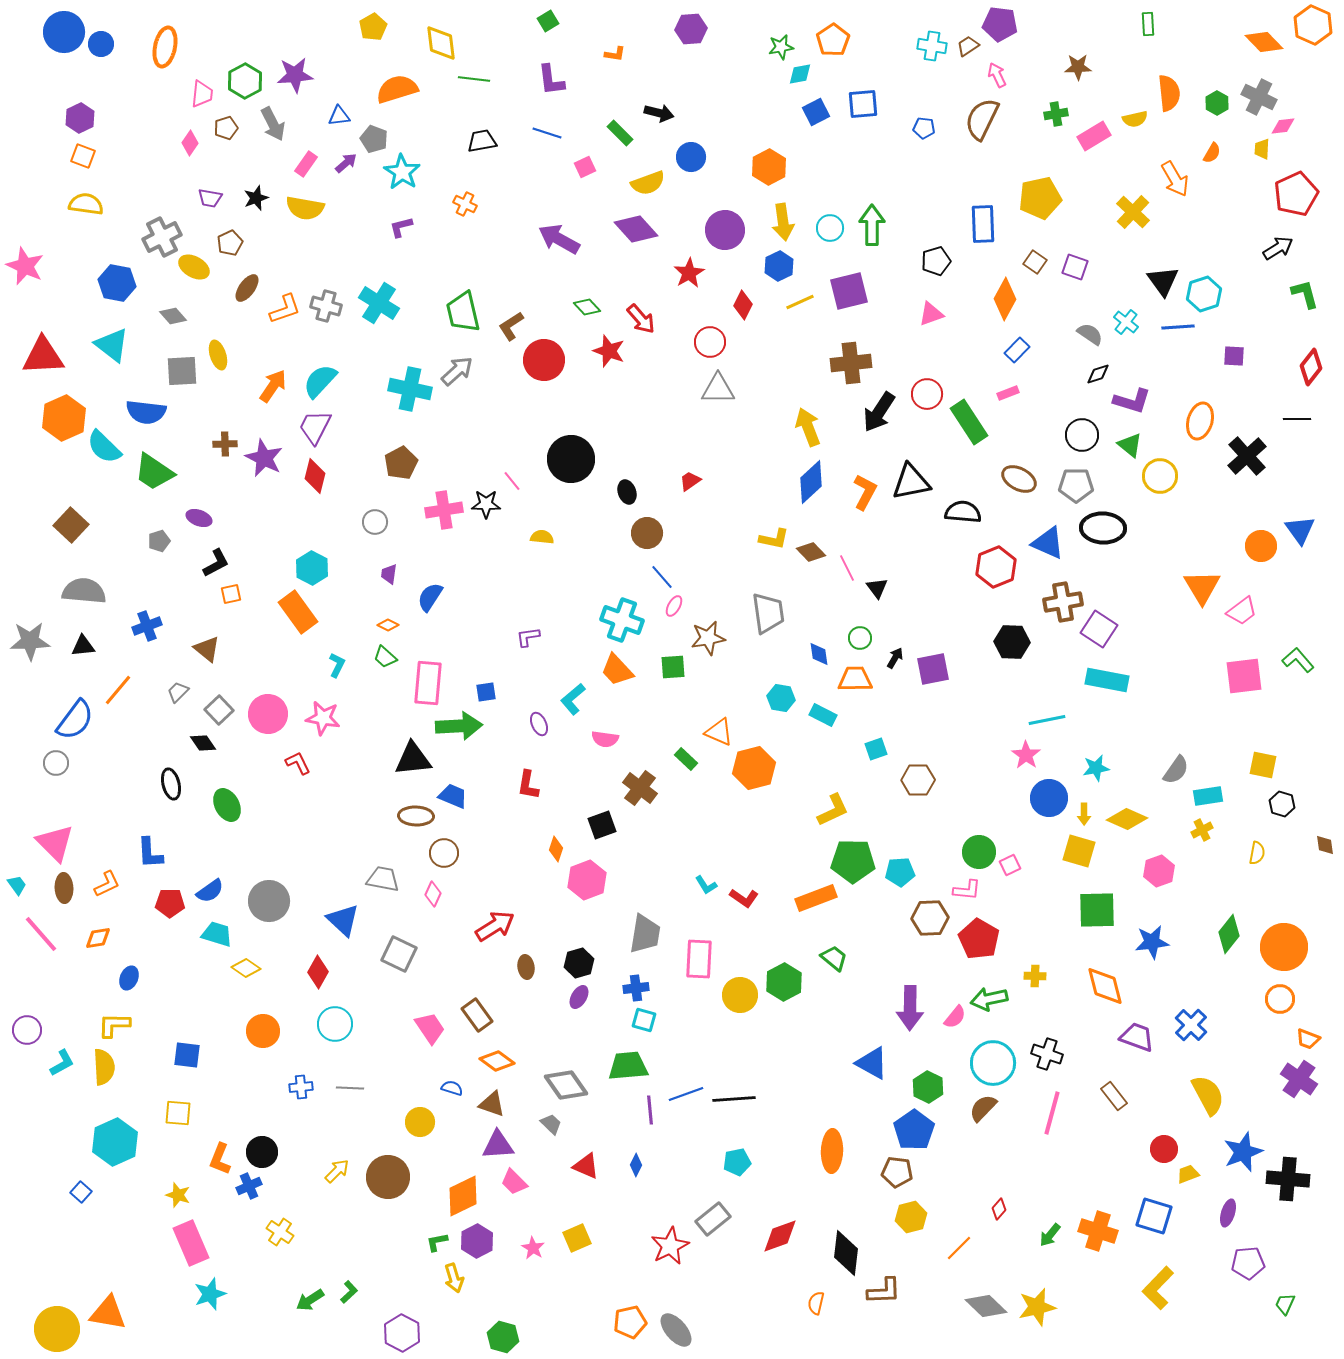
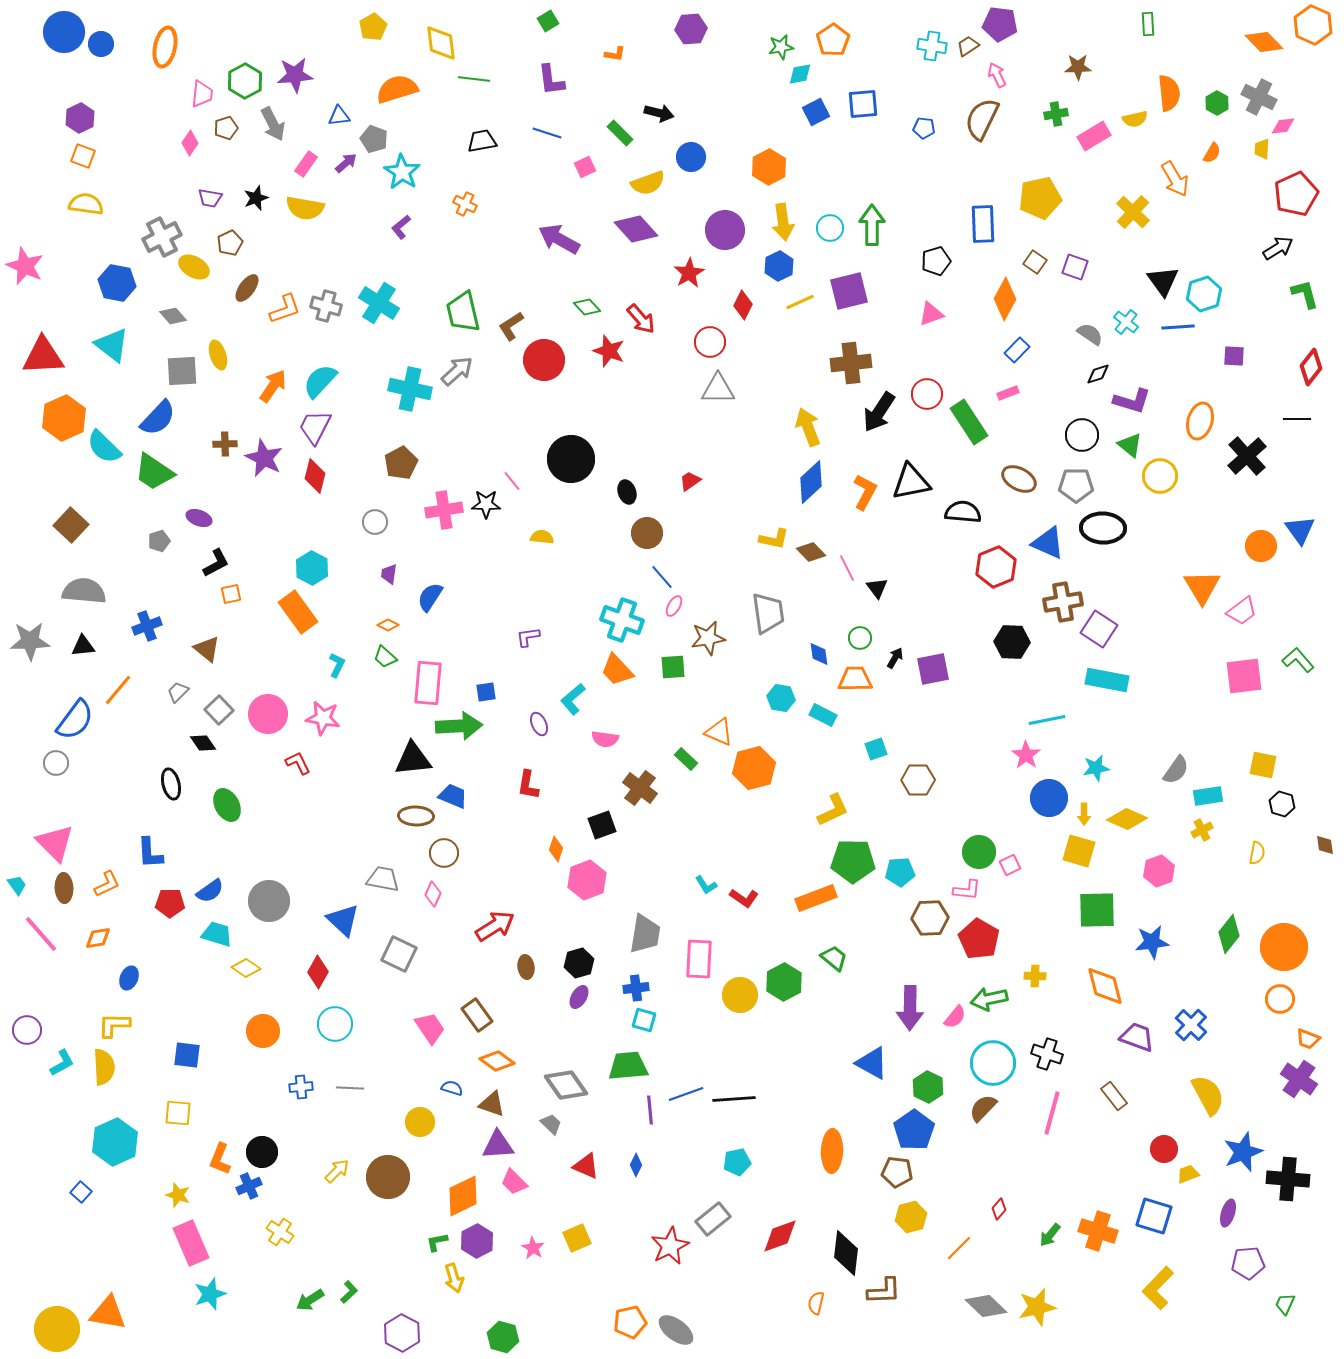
purple L-shape at (401, 227): rotated 25 degrees counterclockwise
blue semicircle at (146, 412): moved 12 px right, 6 px down; rotated 54 degrees counterclockwise
gray ellipse at (676, 1330): rotated 12 degrees counterclockwise
